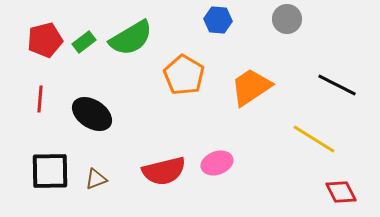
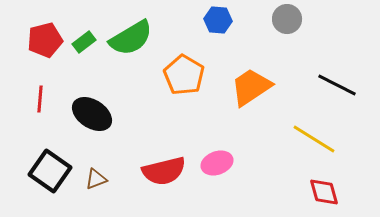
black square: rotated 36 degrees clockwise
red diamond: moved 17 px left; rotated 12 degrees clockwise
